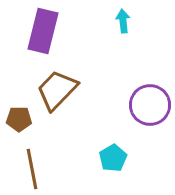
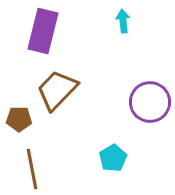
purple circle: moved 3 px up
